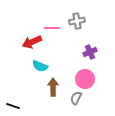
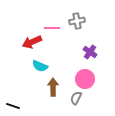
purple cross: rotated 32 degrees counterclockwise
